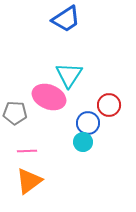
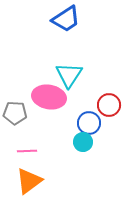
pink ellipse: rotated 12 degrees counterclockwise
blue circle: moved 1 px right
